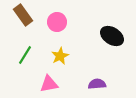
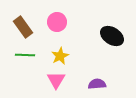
brown rectangle: moved 12 px down
green line: rotated 60 degrees clockwise
pink triangle: moved 7 px right, 4 px up; rotated 48 degrees counterclockwise
